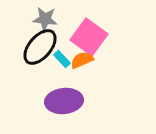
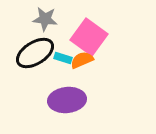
black ellipse: moved 5 px left, 6 px down; rotated 18 degrees clockwise
cyan rectangle: moved 1 px right, 1 px up; rotated 30 degrees counterclockwise
purple ellipse: moved 3 px right, 1 px up
